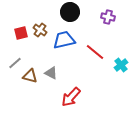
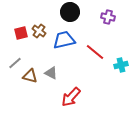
brown cross: moved 1 px left, 1 px down
cyan cross: rotated 24 degrees clockwise
